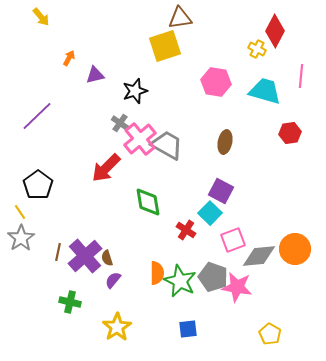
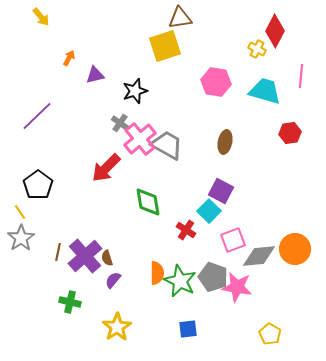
cyan square: moved 1 px left, 2 px up
